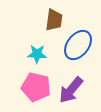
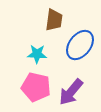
blue ellipse: moved 2 px right
purple arrow: moved 2 px down
